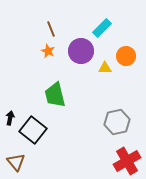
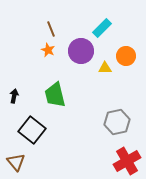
orange star: moved 1 px up
black arrow: moved 4 px right, 22 px up
black square: moved 1 px left
